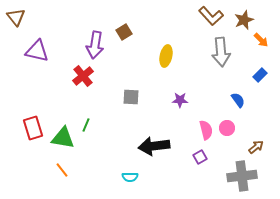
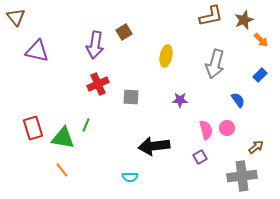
brown L-shape: rotated 60 degrees counterclockwise
gray arrow: moved 6 px left, 12 px down; rotated 20 degrees clockwise
red cross: moved 15 px right, 8 px down; rotated 15 degrees clockwise
